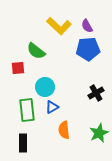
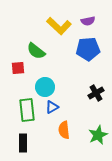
purple semicircle: moved 1 px right, 5 px up; rotated 72 degrees counterclockwise
green star: moved 1 px left, 2 px down
